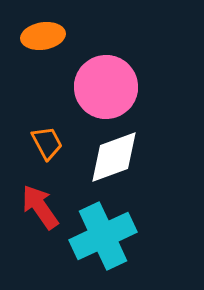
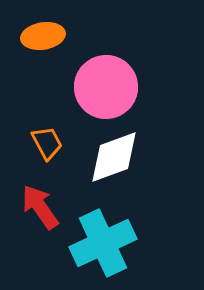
cyan cross: moved 7 px down
